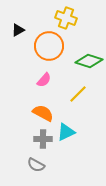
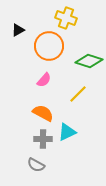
cyan triangle: moved 1 px right
